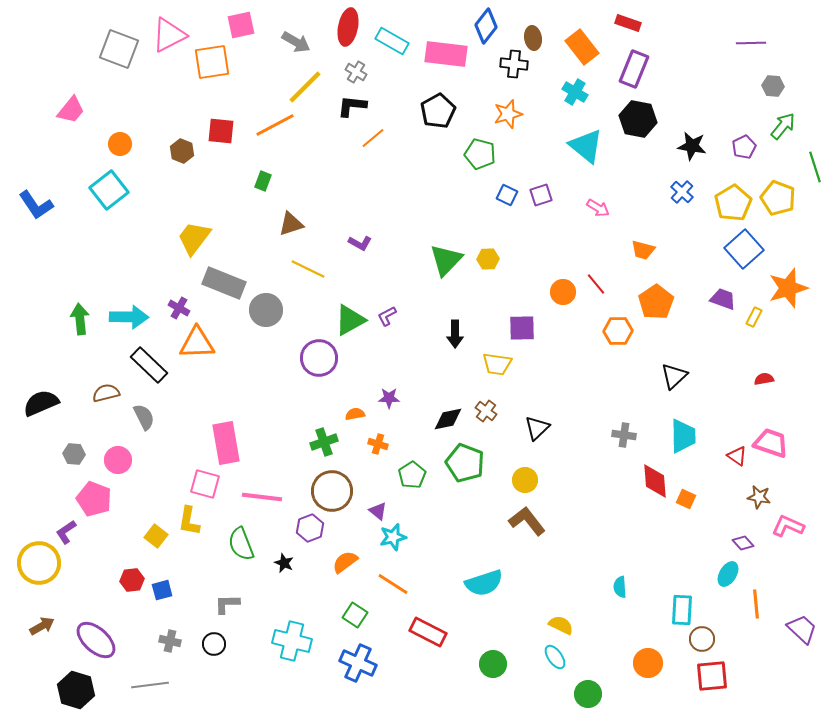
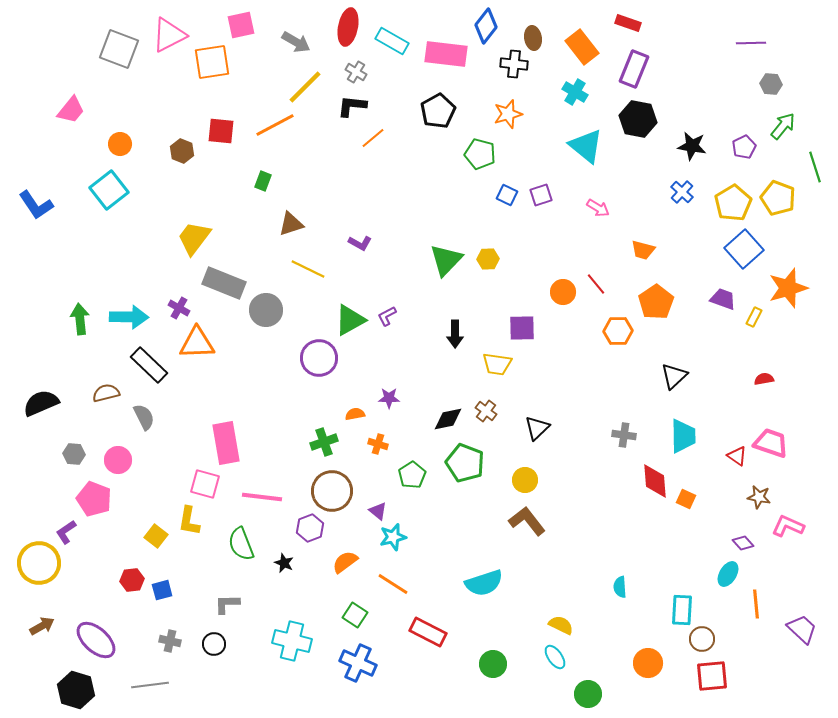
gray hexagon at (773, 86): moved 2 px left, 2 px up
